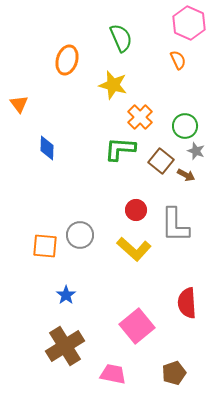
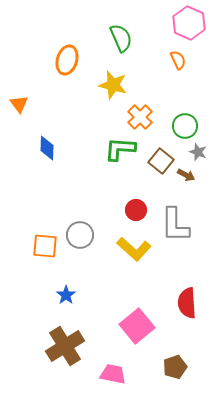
gray star: moved 2 px right, 1 px down
brown pentagon: moved 1 px right, 6 px up
